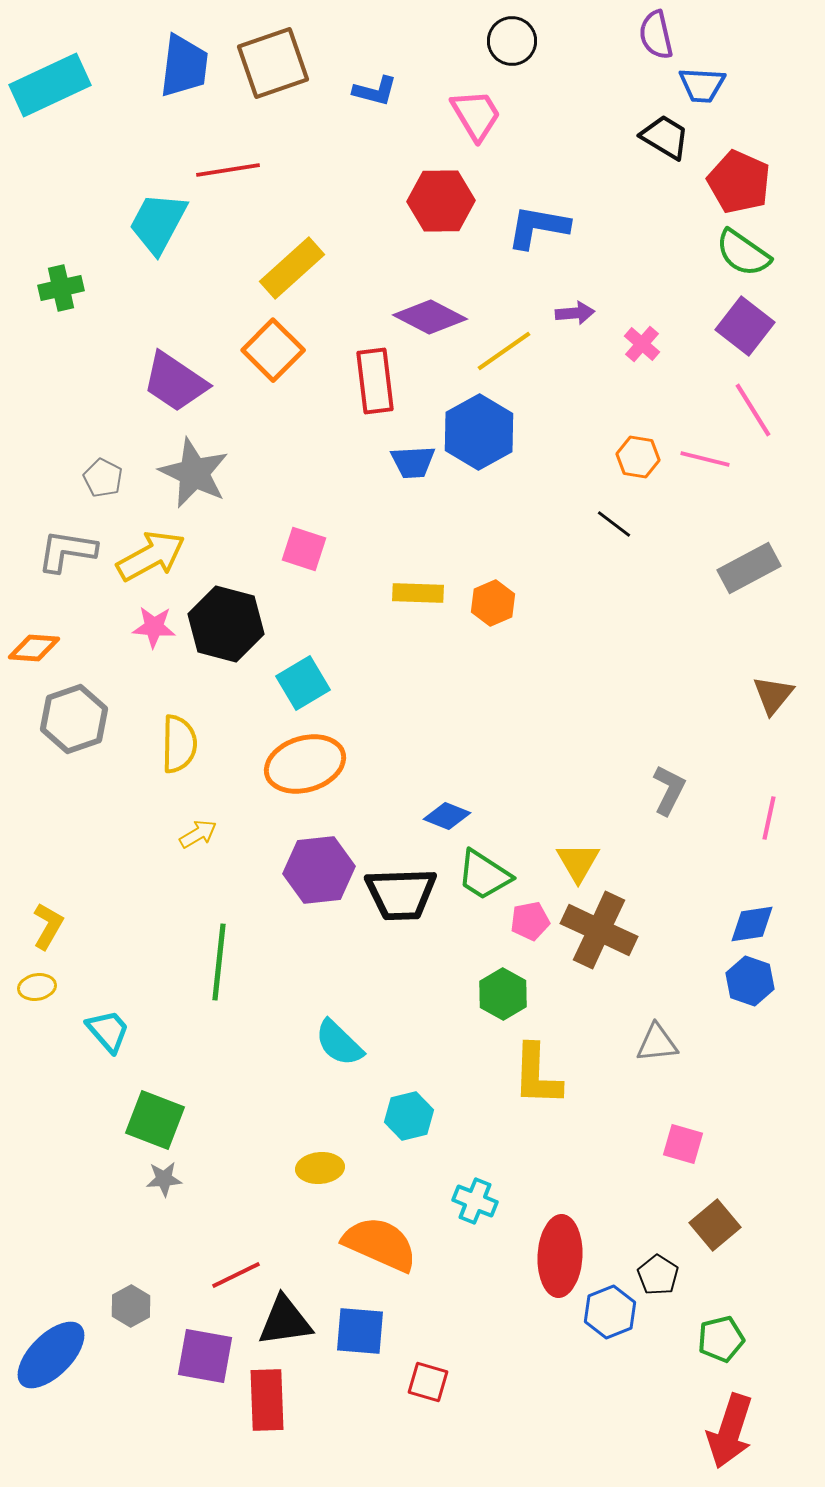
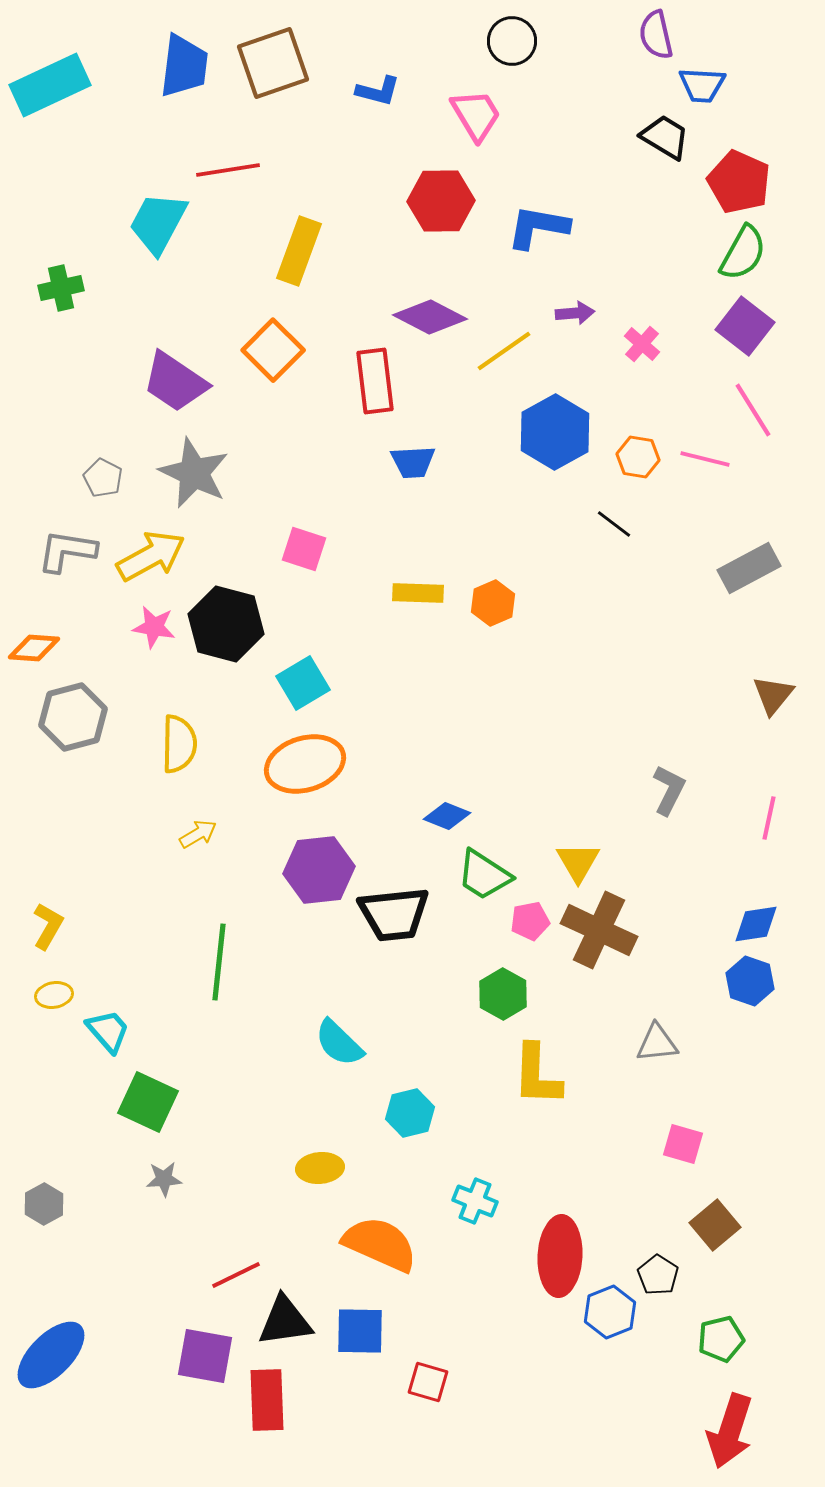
blue L-shape at (375, 91): moved 3 px right
green semicircle at (743, 253): rotated 96 degrees counterclockwise
yellow rectangle at (292, 268): moved 7 px right, 17 px up; rotated 28 degrees counterclockwise
blue hexagon at (479, 432): moved 76 px right
pink star at (154, 627): rotated 6 degrees clockwise
gray hexagon at (74, 719): moved 1 px left, 2 px up; rotated 4 degrees clockwise
black trapezoid at (401, 894): moved 7 px left, 20 px down; rotated 4 degrees counterclockwise
blue diamond at (752, 924): moved 4 px right
yellow ellipse at (37, 987): moved 17 px right, 8 px down
cyan hexagon at (409, 1116): moved 1 px right, 3 px up
green square at (155, 1120): moved 7 px left, 18 px up; rotated 4 degrees clockwise
gray hexagon at (131, 1306): moved 87 px left, 102 px up
blue square at (360, 1331): rotated 4 degrees counterclockwise
